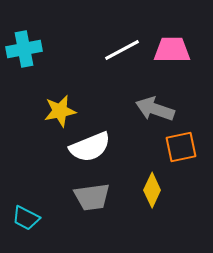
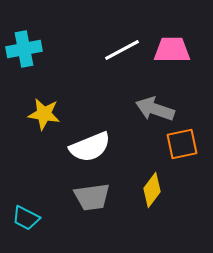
yellow star: moved 16 px left, 3 px down; rotated 20 degrees clockwise
orange square: moved 1 px right, 3 px up
yellow diamond: rotated 12 degrees clockwise
